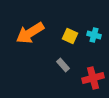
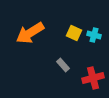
yellow square: moved 4 px right, 3 px up
